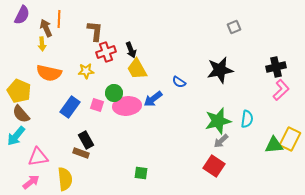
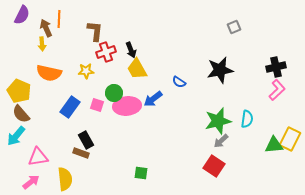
pink L-shape: moved 4 px left
